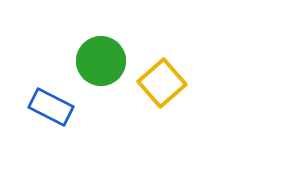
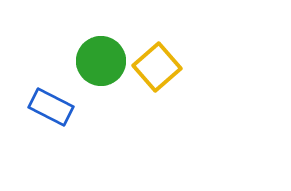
yellow square: moved 5 px left, 16 px up
